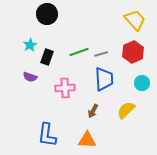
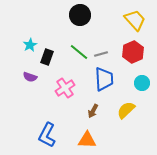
black circle: moved 33 px right, 1 px down
green line: rotated 60 degrees clockwise
pink cross: rotated 30 degrees counterclockwise
blue L-shape: rotated 20 degrees clockwise
